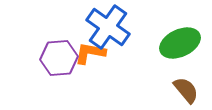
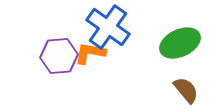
purple hexagon: moved 2 px up
